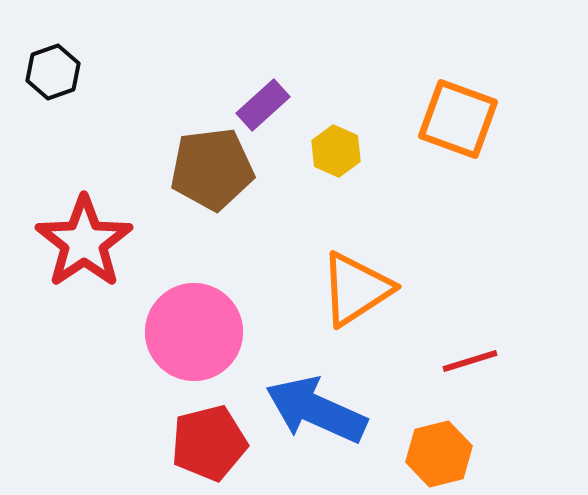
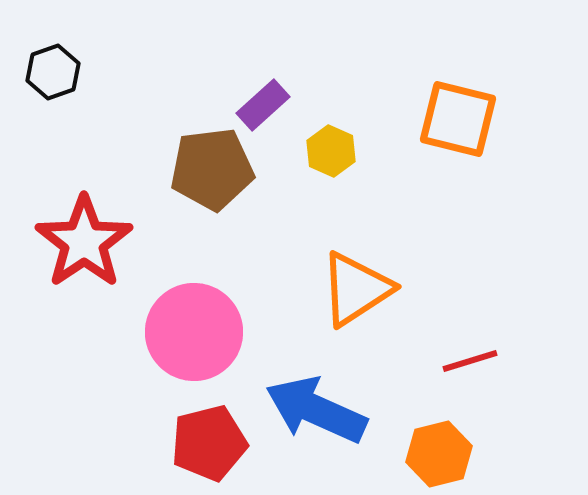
orange square: rotated 6 degrees counterclockwise
yellow hexagon: moved 5 px left
